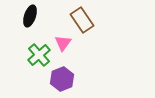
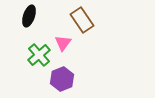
black ellipse: moved 1 px left
